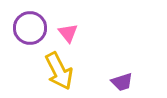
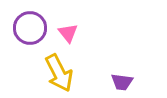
yellow arrow: moved 2 px down
purple trapezoid: rotated 25 degrees clockwise
